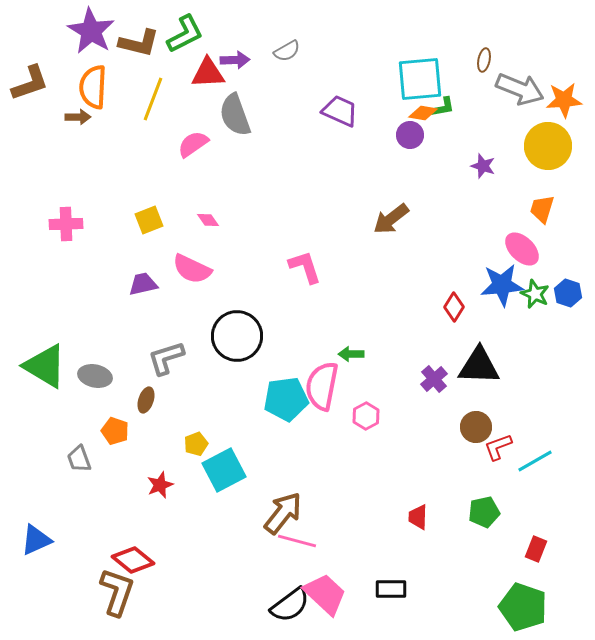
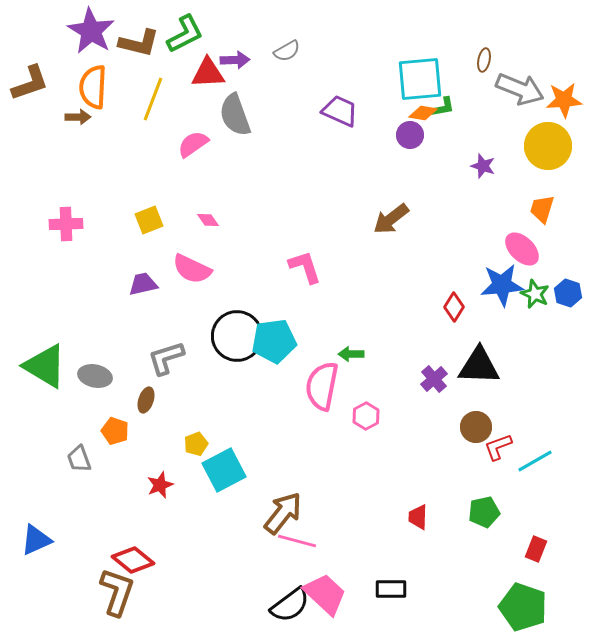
cyan pentagon at (286, 399): moved 12 px left, 58 px up
